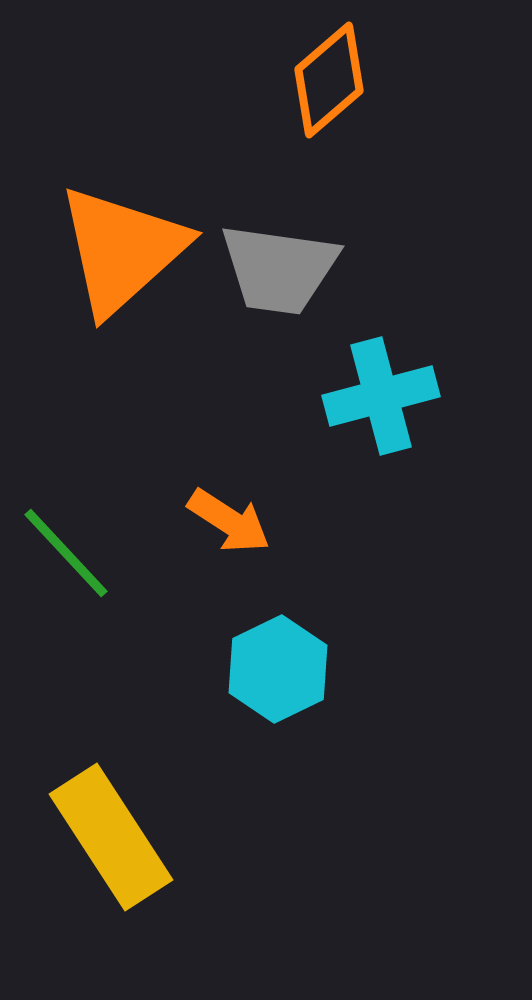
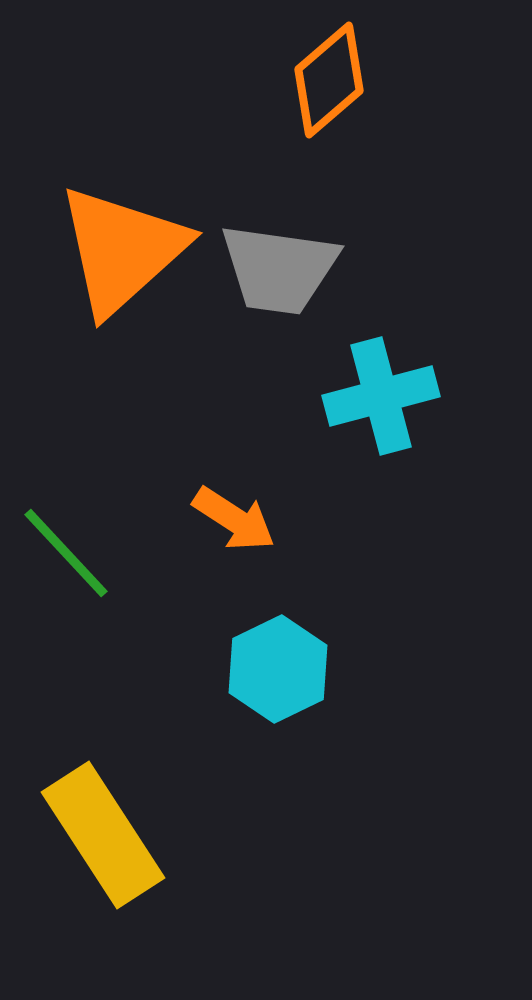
orange arrow: moved 5 px right, 2 px up
yellow rectangle: moved 8 px left, 2 px up
